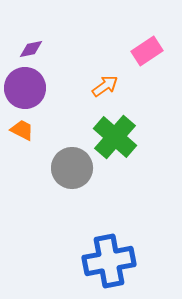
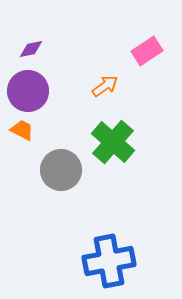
purple circle: moved 3 px right, 3 px down
green cross: moved 2 px left, 5 px down
gray circle: moved 11 px left, 2 px down
